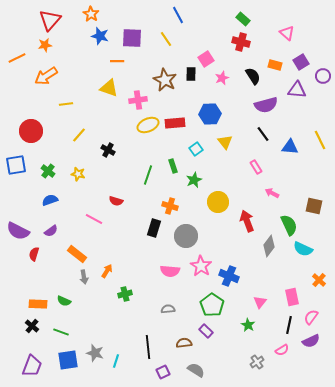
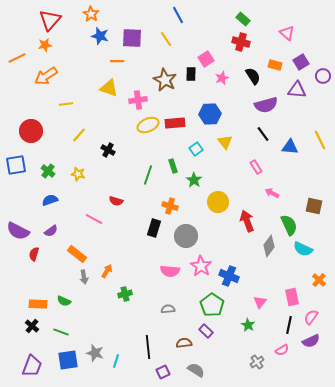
green star at (194, 180): rotated 14 degrees counterclockwise
